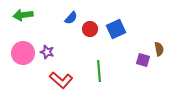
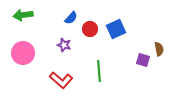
purple star: moved 17 px right, 7 px up
